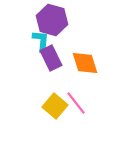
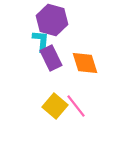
pink line: moved 3 px down
